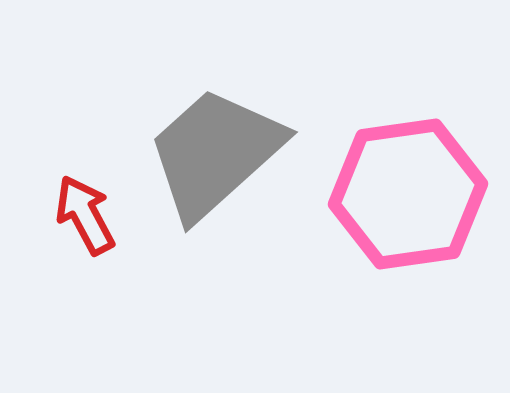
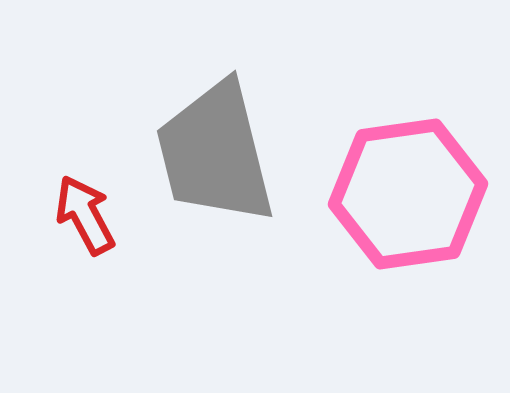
gray trapezoid: rotated 62 degrees counterclockwise
